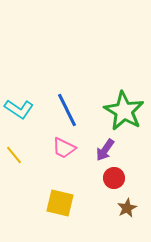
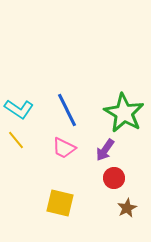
green star: moved 2 px down
yellow line: moved 2 px right, 15 px up
